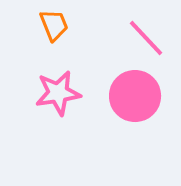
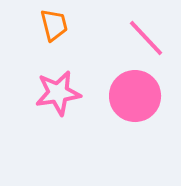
orange trapezoid: rotated 8 degrees clockwise
